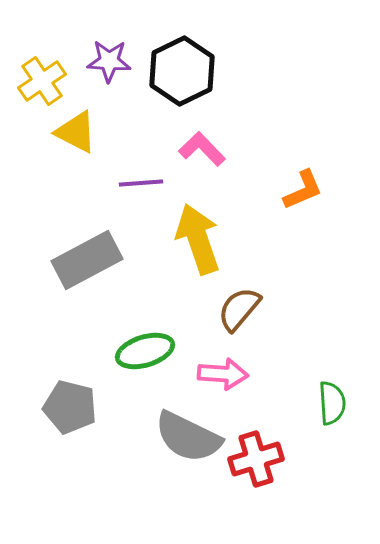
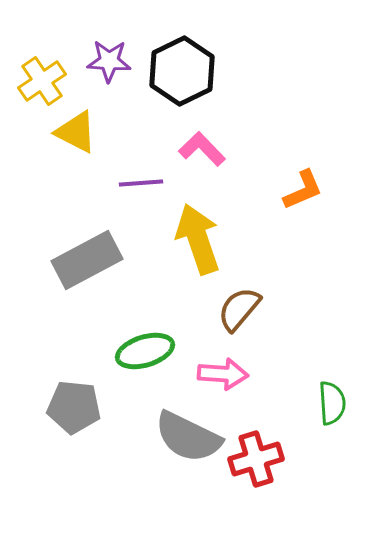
gray pentagon: moved 4 px right; rotated 8 degrees counterclockwise
